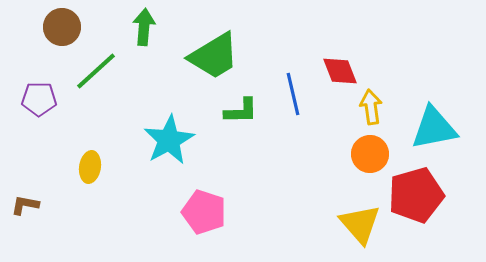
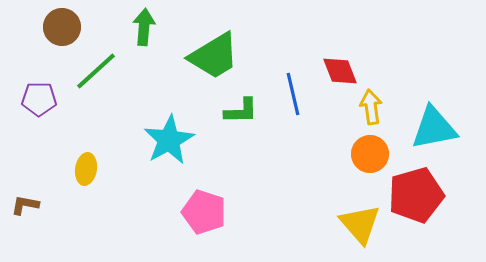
yellow ellipse: moved 4 px left, 2 px down
